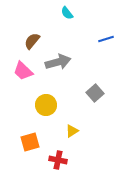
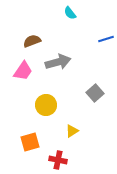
cyan semicircle: moved 3 px right
brown semicircle: rotated 30 degrees clockwise
pink trapezoid: rotated 100 degrees counterclockwise
